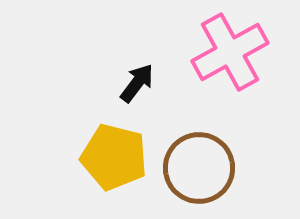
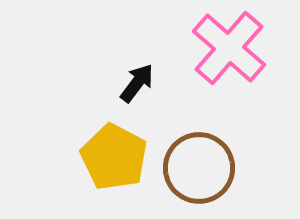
pink cross: moved 1 px left, 4 px up; rotated 20 degrees counterclockwise
yellow pentagon: rotated 14 degrees clockwise
